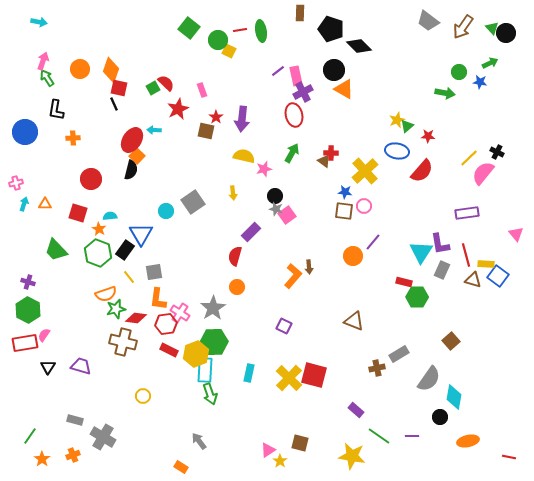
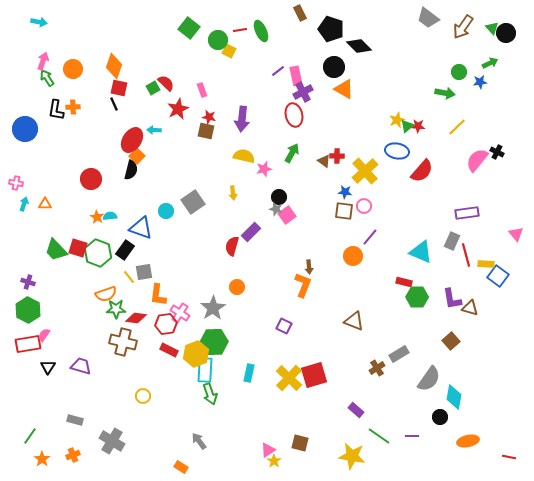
brown rectangle at (300, 13): rotated 28 degrees counterclockwise
gray trapezoid at (428, 21): moved 3 px up
green ellipse at (261, 31): rotated 15 degrees counterclockwise
orange circle at (80, 69): moved 7 px left
orange diamond at (111, 70): moved 3 px right, 4 px up
black circle at (334, 70): moved 3 px up
blue star at (480, 82): rotated 16 degrees counterclockwise
red star at (216, 117): moved 7 px left; rotated 24 degrees counterclockwise
blue circle at (25, 132): moved 3 px up
red star at (428, 136): moved 10 px left, 10 px up
orange cross at (73, 138): moved 31 px up
red cross at (331, 153): moved 6 px right, 3 px down
yellow line at (469, 158): moved 12 px left, 31 px up
pink semicircle at (483, 173): moved 6 px left, 13 px up
pink cross at (16, 183): rotated 24 degrees clockwise
black circle at (275, 196): moved 4 px right, 1 px down
red square at (78, 213): moved 35 px down
orange star at (99, 229): moved 2 px left, 12 px up
blue triangle at (141, 234): moved 6 px up; rotated 40 degrees counterclockwise
purple line at (373, 242): moved 3 px left, 5 px up
purple L-shape at (440, 244): moved 12 px right, 55 px down
cyan triangle at (421, 252): rotated 40 degrees counterclockwise
red semicircle at (235, 256): moved 3 px left, 10 px up
gray rectangle at (442, 270): moved 10 px right, 29 px up
gray square at (154, 272): moved 10 px left
orange L-shape at (293, 276): moved 10 px right, 9 px down; rotated 20 degrees counterclockwise
brown triangle at (473, 280): moved 3 px left, 28 px down
orange L-shape at (158, 299): moved 4 px up
green star at (116, 309): rotated 12 degrees clockwise
red rectangle at (25, 343): moved 3 px right, 1 px down
brown cross at (377, 368): rotated 21 degrees counterclockwise
red square at (314, 375): rotated 32 degrees counterclockwise
gray cross at (103, 437): moved 9 px right, 4 px down
yellow star at (280, 461): moved 6 px left
